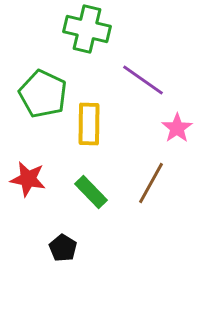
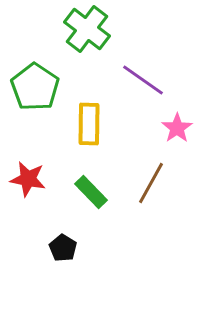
green cross: rotated 24 degrees clockwise
green pentagon: moved 8 px left, 7 px up; rotated 9 degrees clockwise
